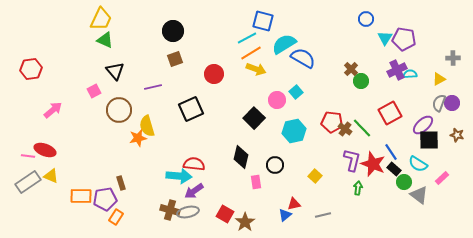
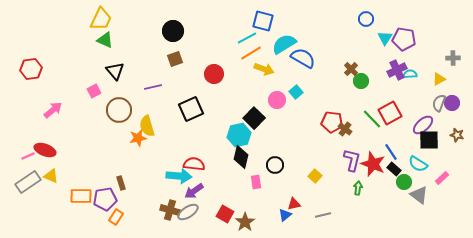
yellow arrow at (256, 69): moved 8 px right
green line at (362, 128): moved 10 px right, 9 px up
cyan hexagon at (294, 131): moved 55 px left, 4 px down
pink line at (28, 156): rotated 32 degrees counterclockwise
gray ellipse at (188, 212): rotated 20 degrees counterclockwise
